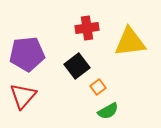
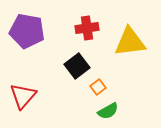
purple pentagon: moved 23 px up; rotated 16 degrees clockwise
